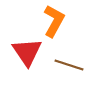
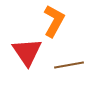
brown line: rotated 28 degrees counterclockwise
